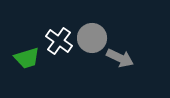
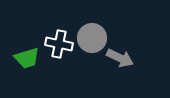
white cross: moved 3 px down; rotated 24 degrees counterclockwise
